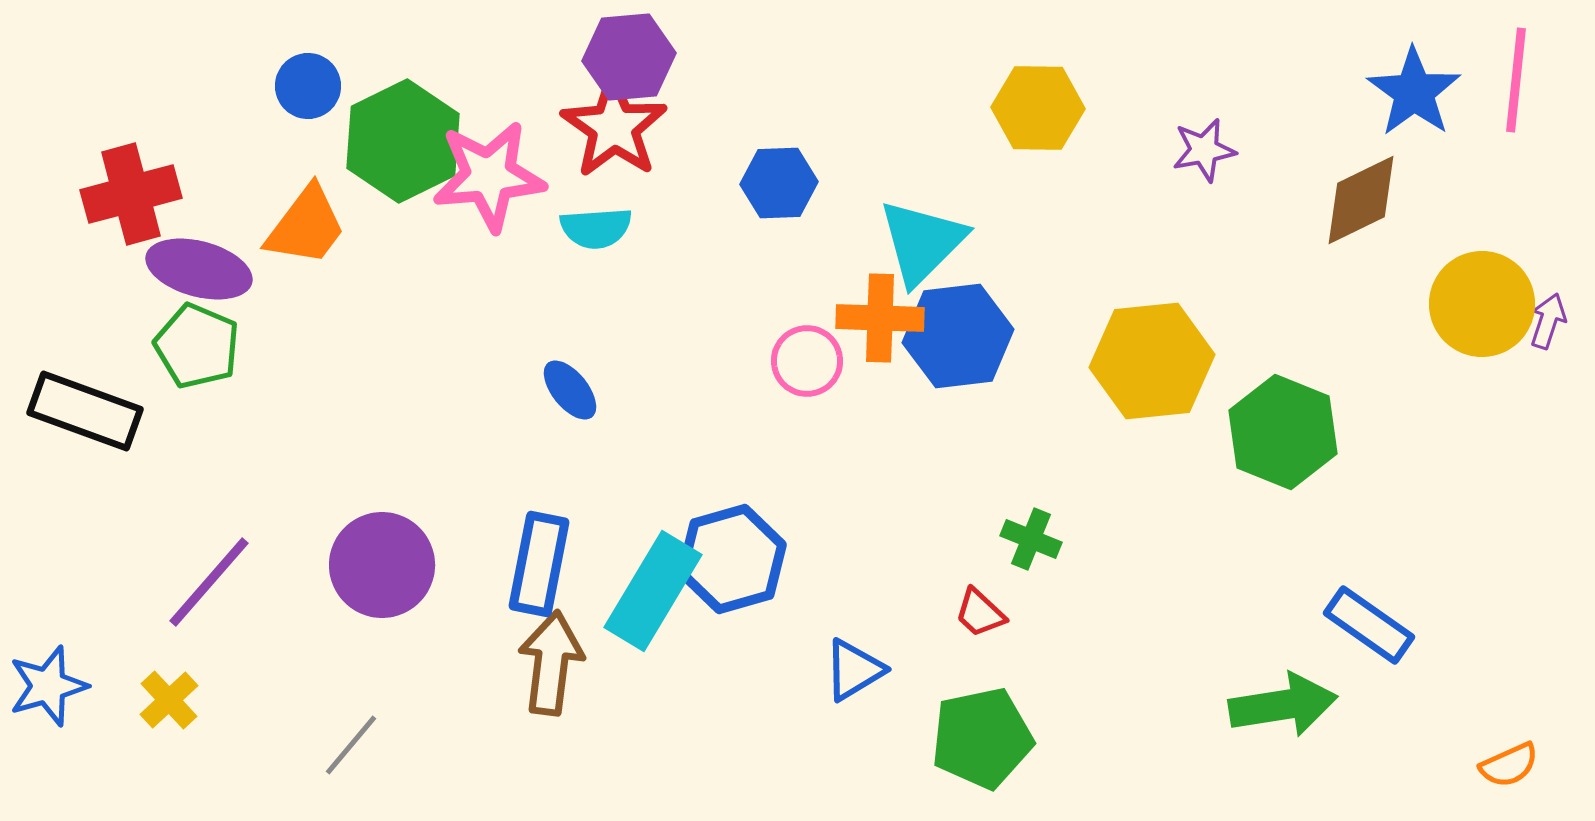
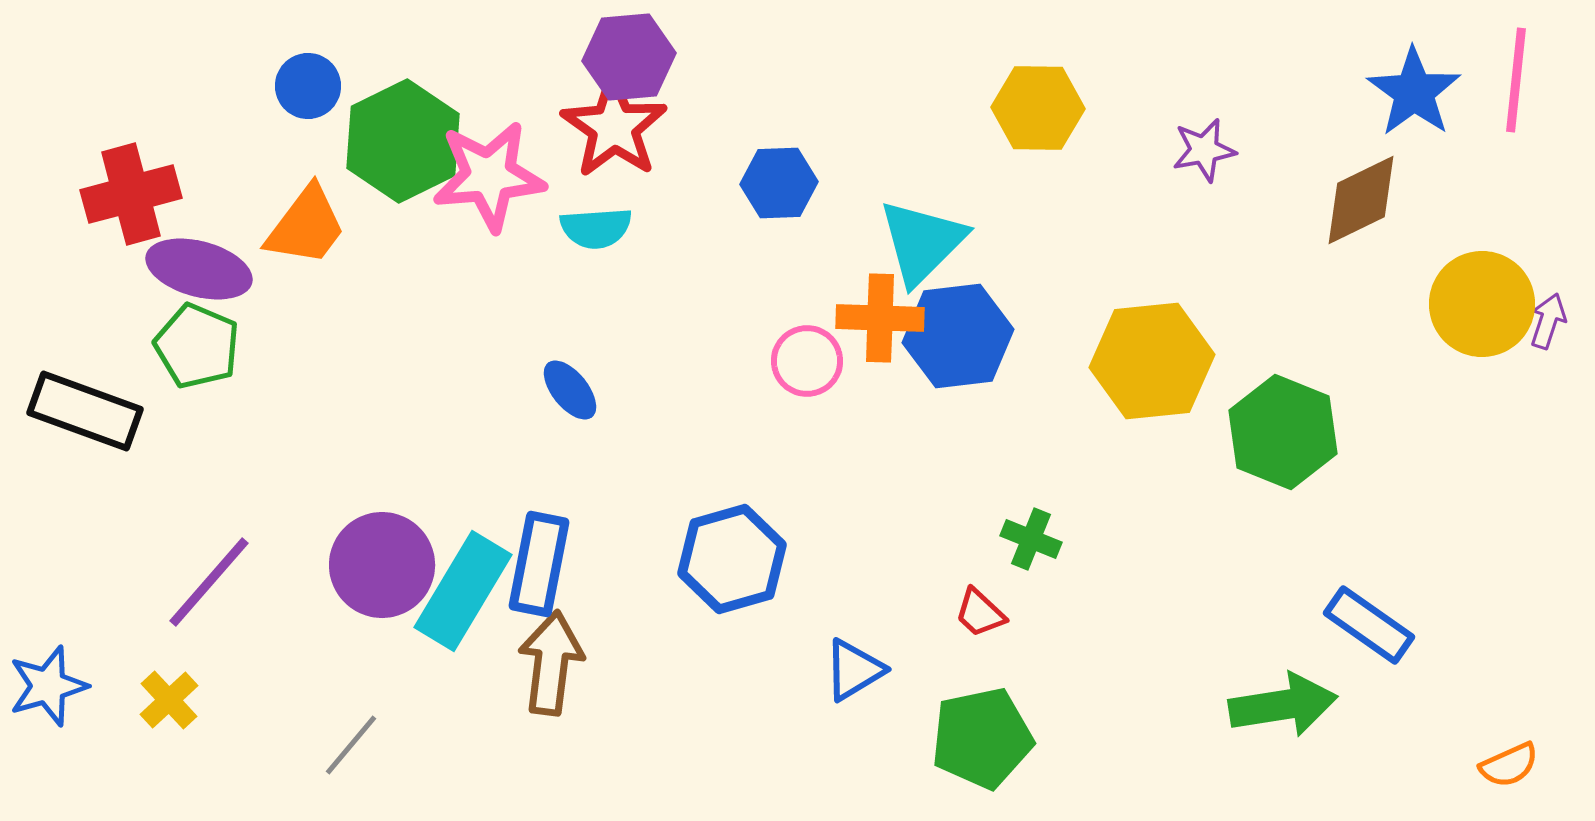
cyan rectangle at (653, 591): moved 190 px left
